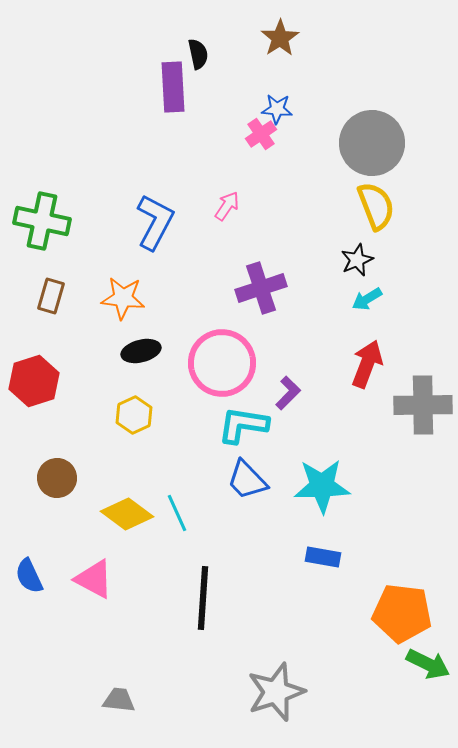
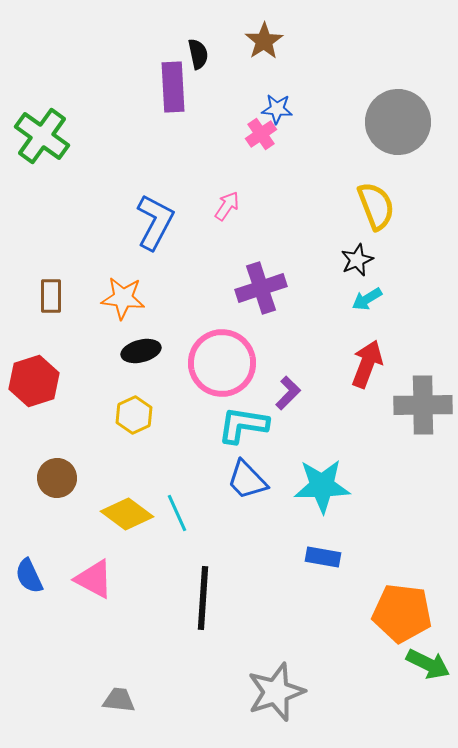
brown star: moved 16 px left, 3 px down
gray circle: moved 26 px right, 21 px up
green cross: moved 85 px up; rotated 24 degrees clockwise
brown rectangle: rotated 16 degrees counterclockwise
